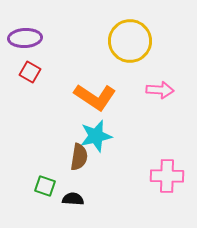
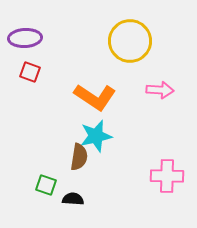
red square: rotated 10 degrees counterclockwise
green square: moved 1 px right, 1 px up
